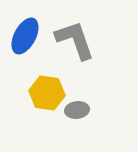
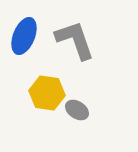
blue ellipse: moved 1 px left; rotated 6 degrees counterclockwise
gray ellipse: rotated 40 degrees clockwise
